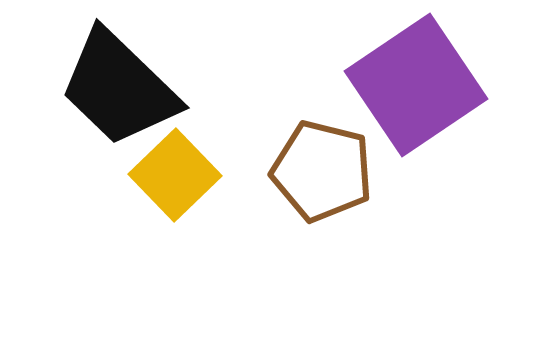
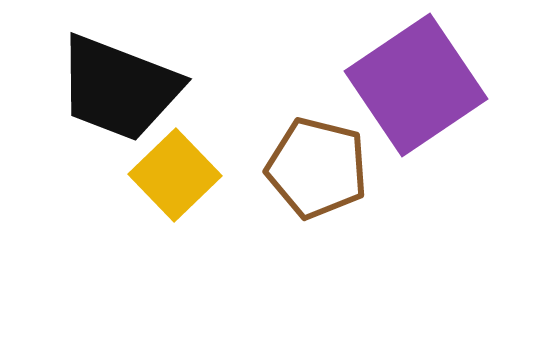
black trapezoid: rotated 23 degrees counterclockwise
brown pentagon: moved 5 px left, 3 px up
